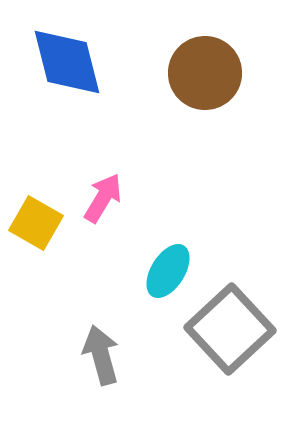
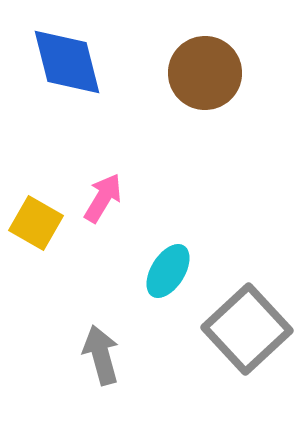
gray square: moved 17 px right
